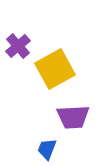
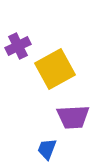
purple cross: rotated 15 degrees clockwise
